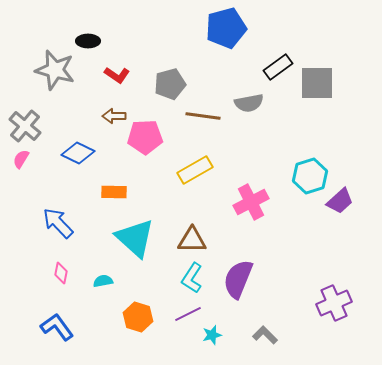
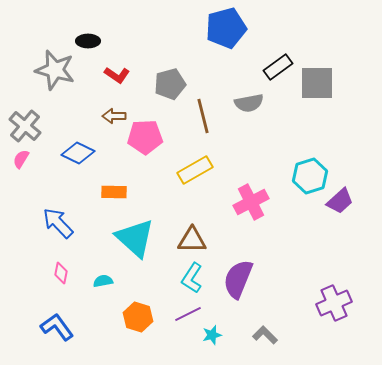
brown line: rotated 68 degrees clockwise
